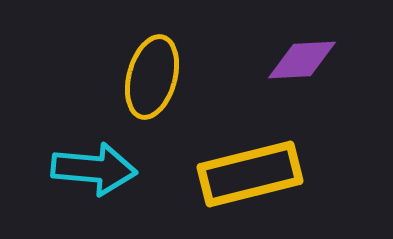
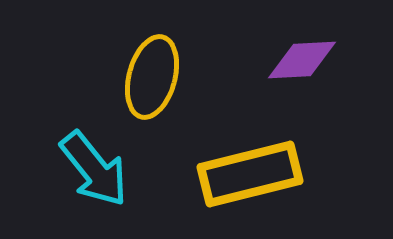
cyan arrow: rotated 46 degrees clockwise
